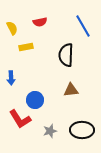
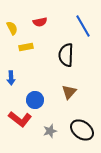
brown triangle: moved 2 px left, 2 px down; rotated 42 degrees counterclockwise
red L-shape: rotated 20 degrees counterclockwise
black ellipse: rotated 35 degrees clockwise
